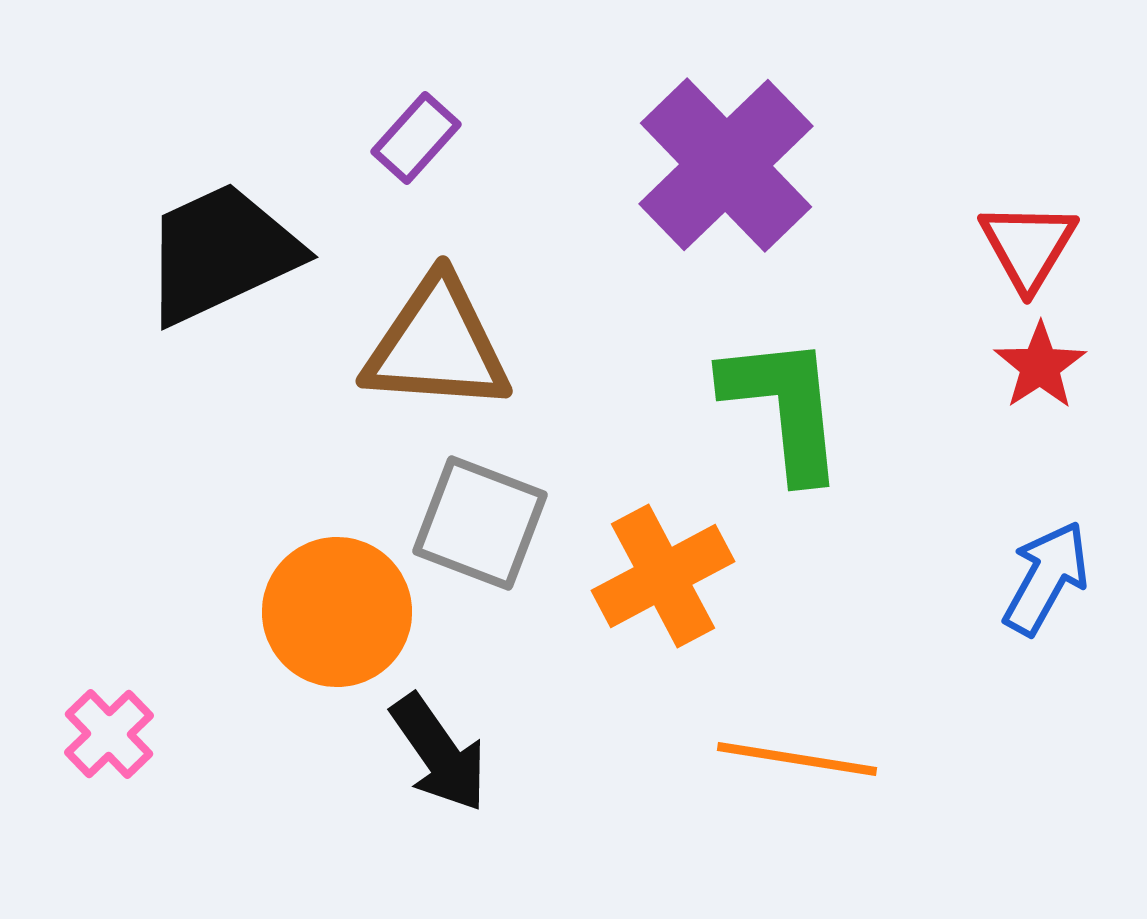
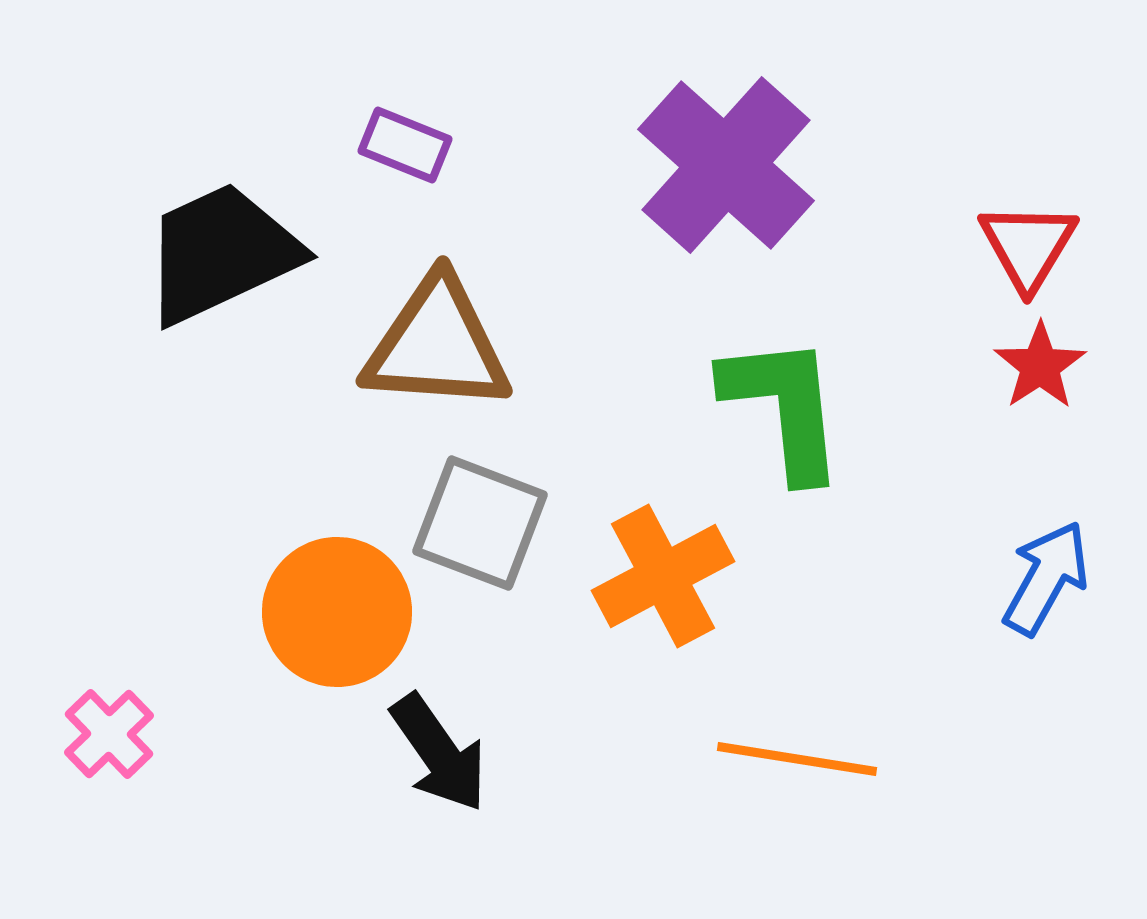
purple rectangle: moved 11 px left, 7 px down; rotated 70 degrees clockwise
purple cross: rotated 4 degrees counterclockwise
